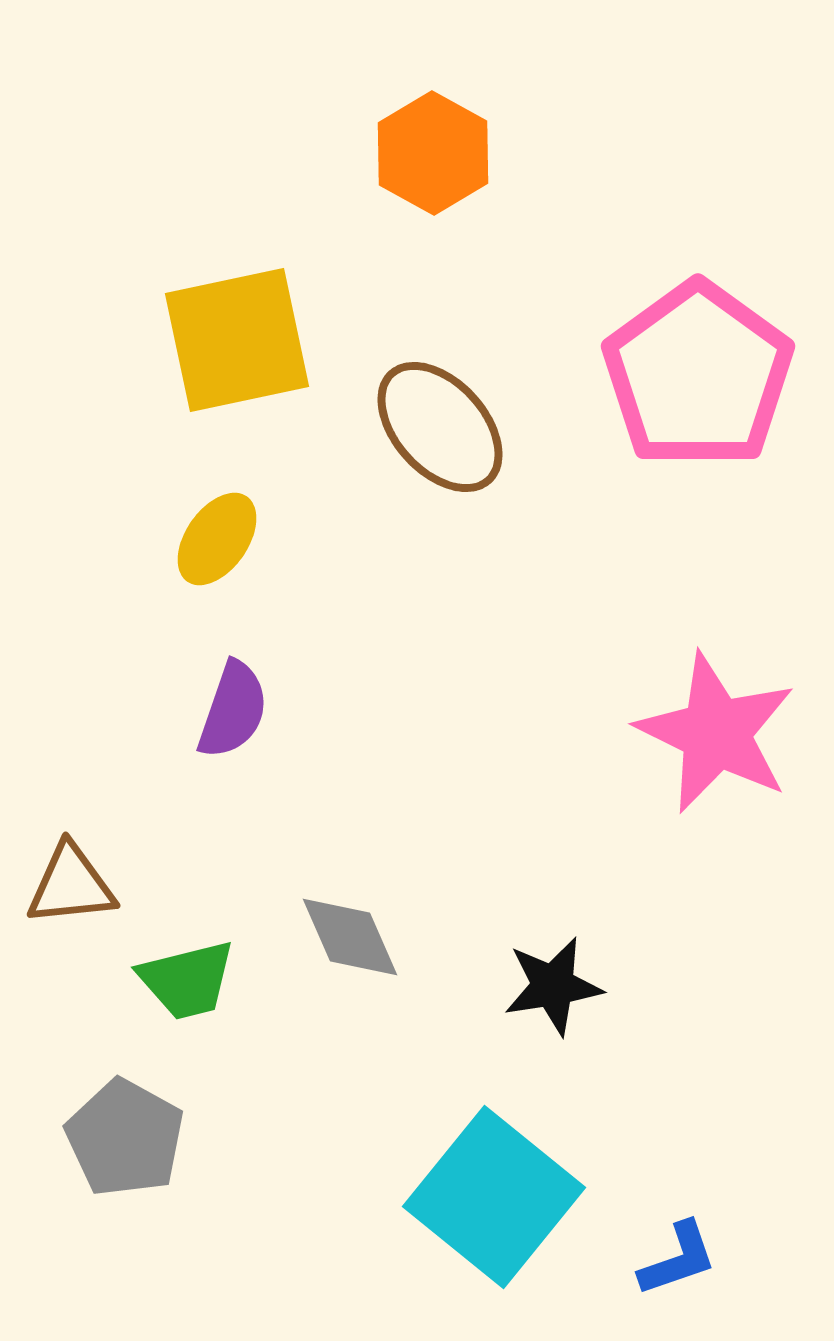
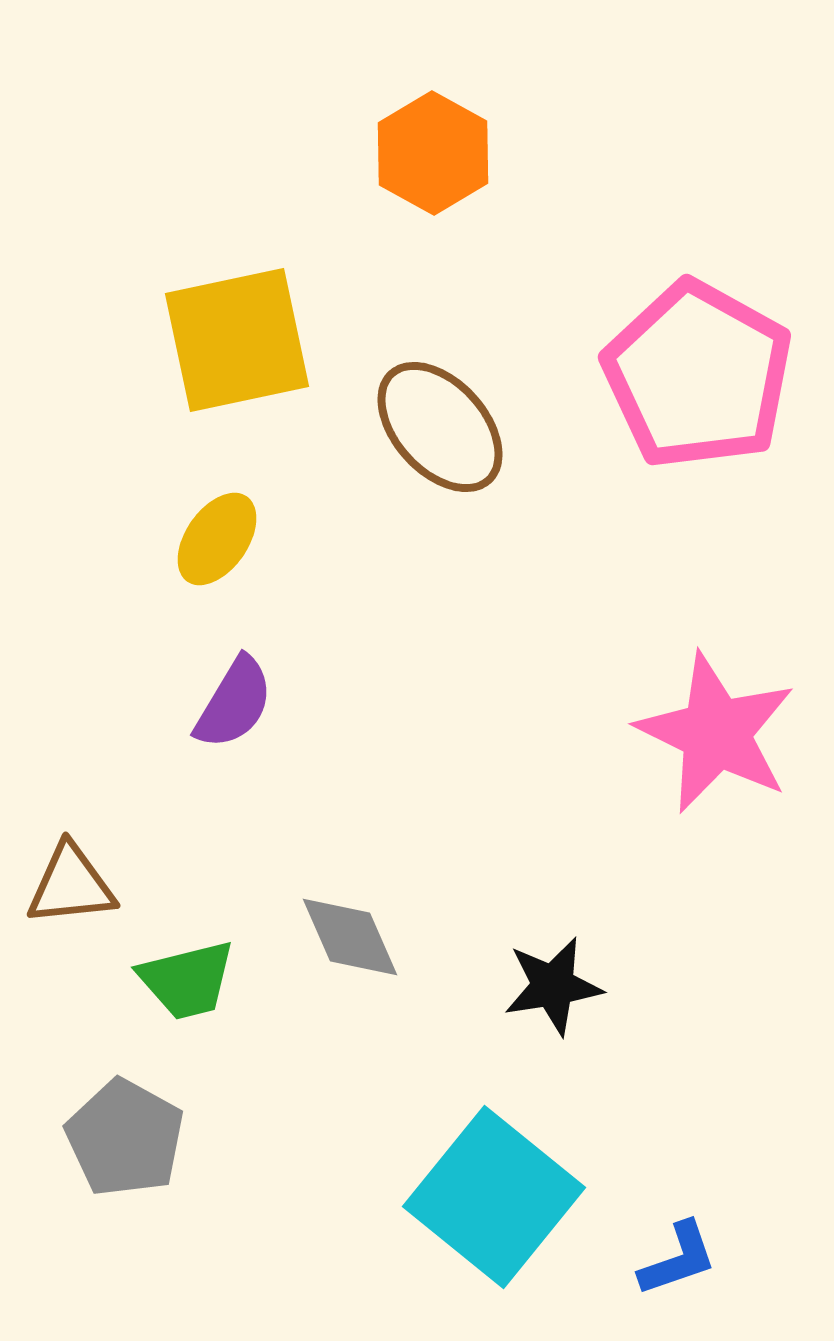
pink pentagon: rotated 7 degrees counterclockwise
purple semicircle: moved 1 px right, 7 px up; rotated 12 degrees clockwise
